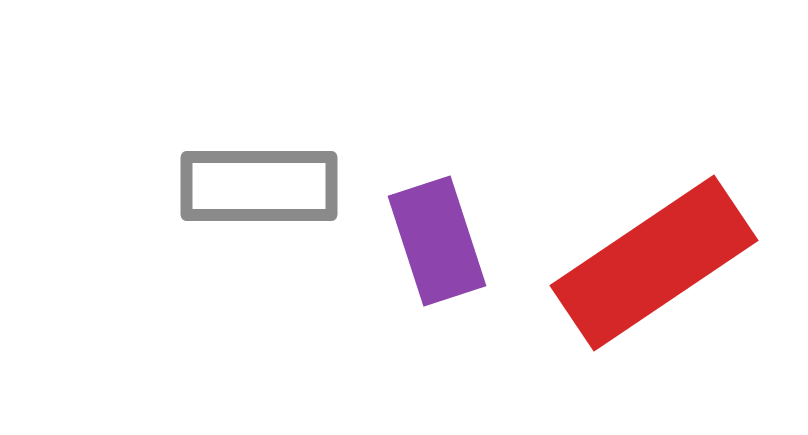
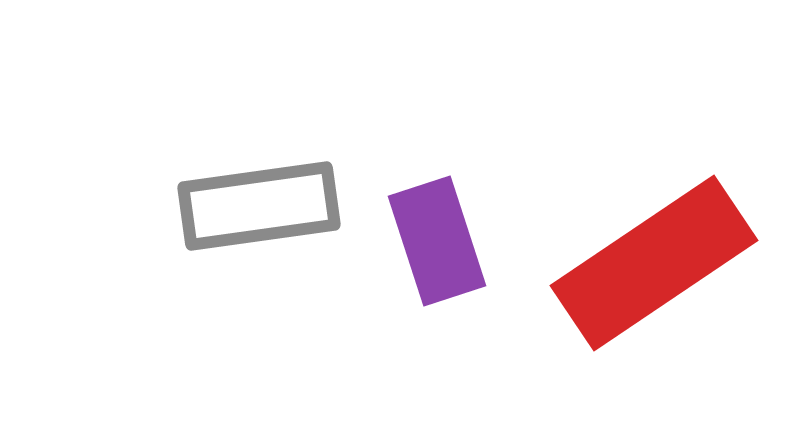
gray rectangle: moved 20 px down; rotated 8 degrees counterclockwise
